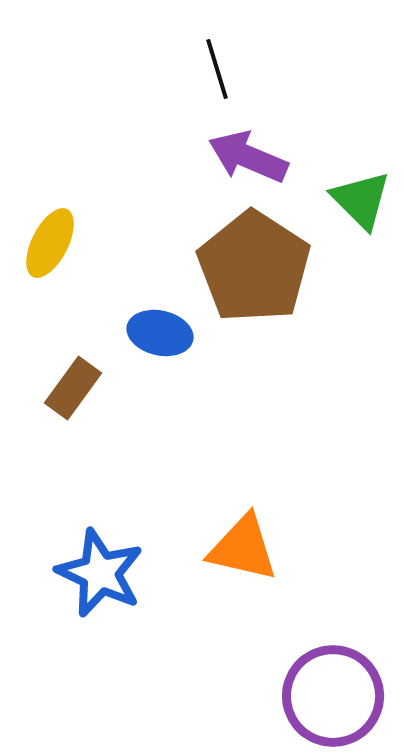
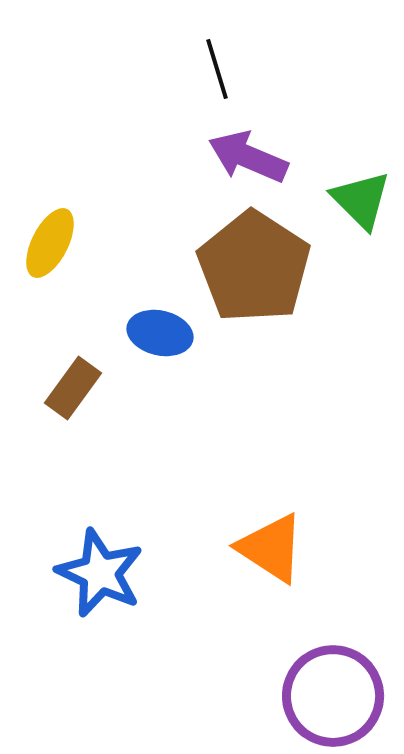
orange triangle: moved 28 px right; rotated 20 degrees clockwise
